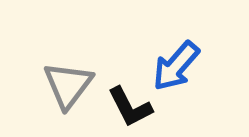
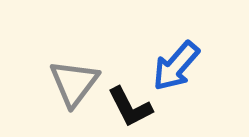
gray triangle: moved 6 px right, 2 px up
